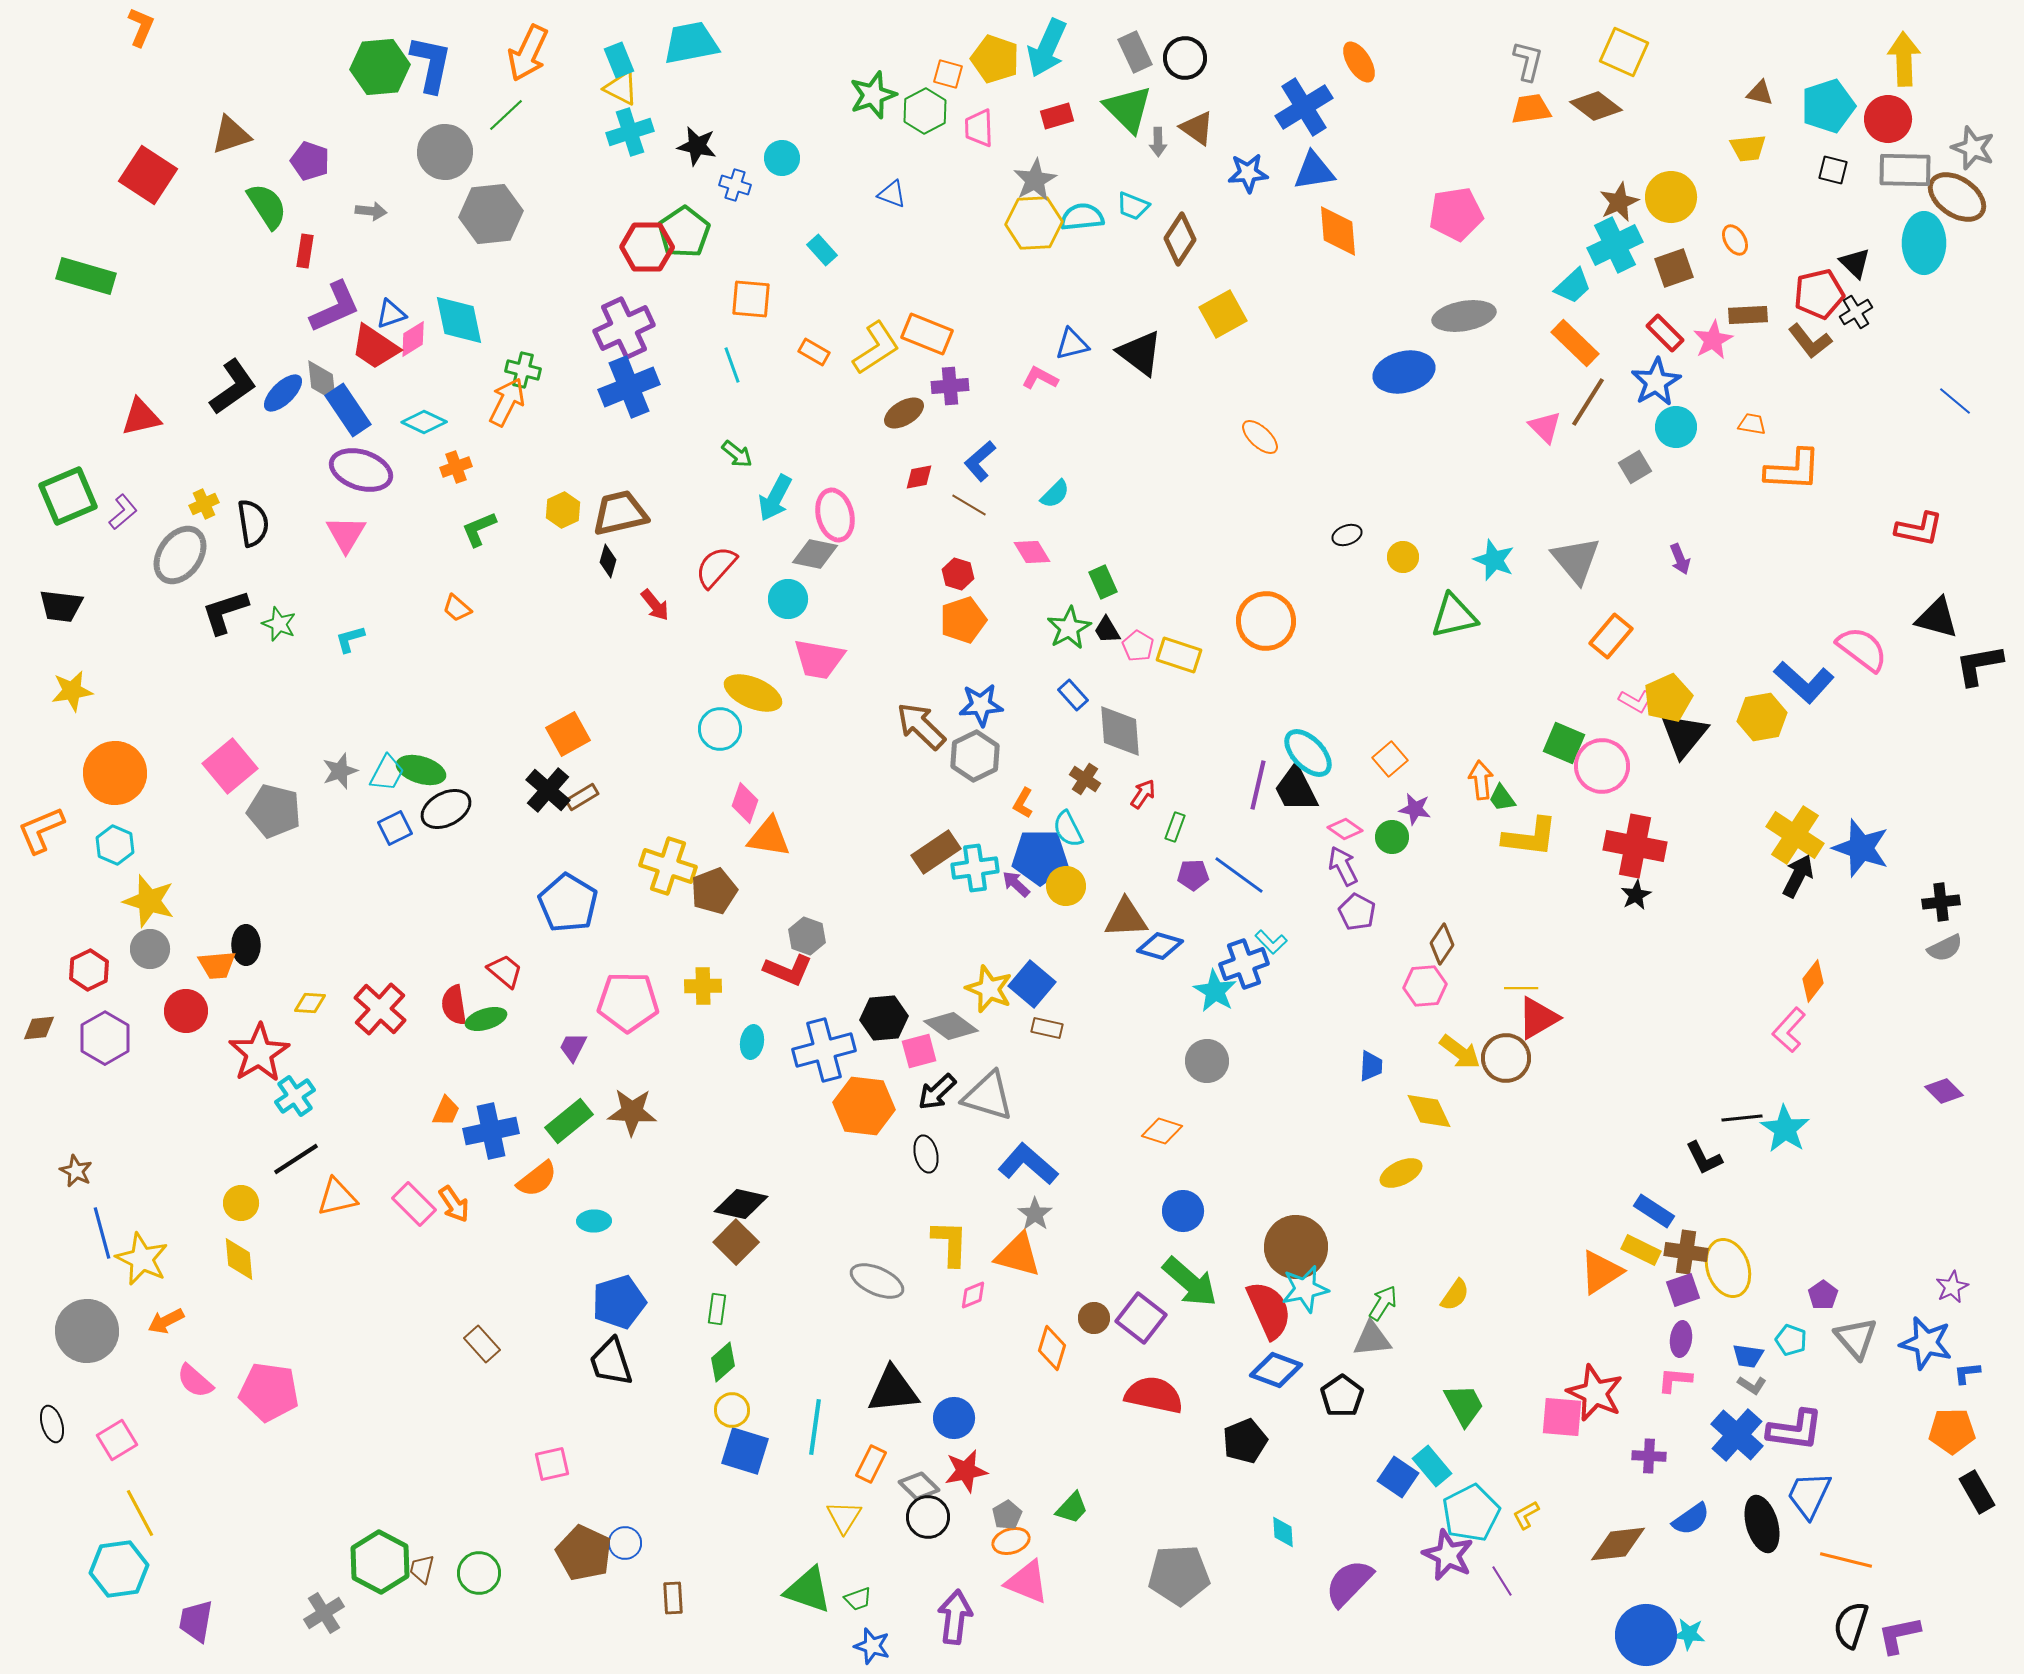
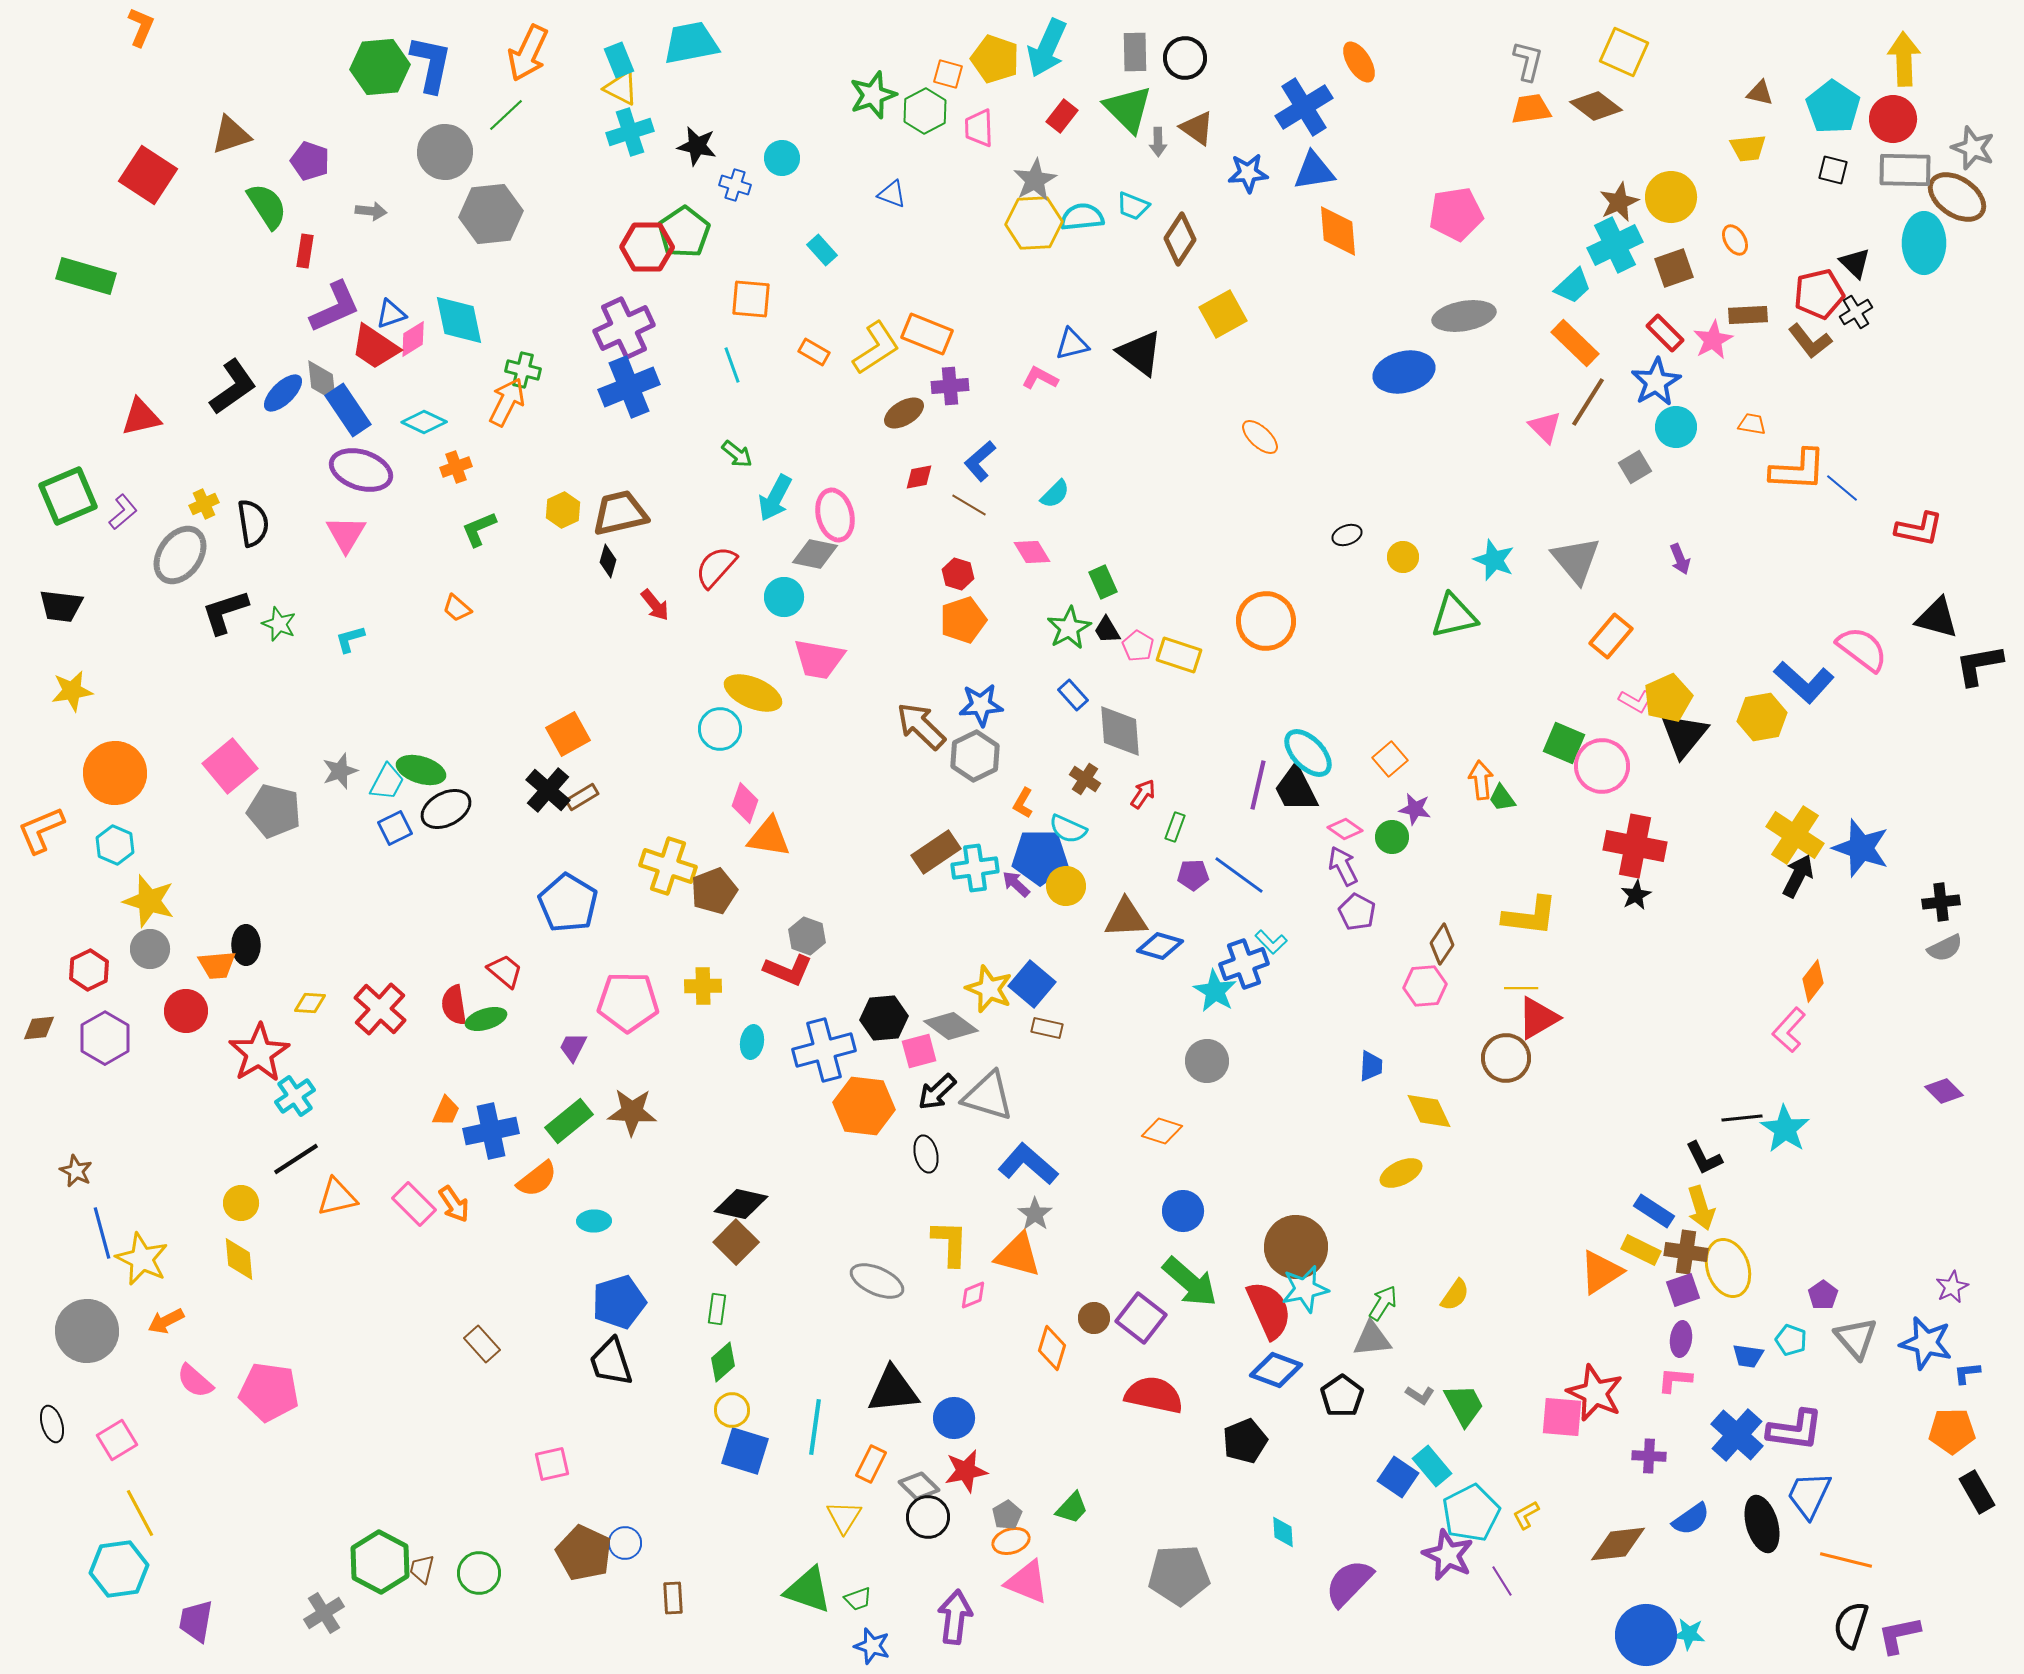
gray rectangle at (1135, 52): rotated 24 degrees clockwise
cyan pentagon at (1828, 106): moved 5 px right, 1 px down; rotated 20 degrees counterclockwise
red rectangle at (1057, 116): moved 5 px right; rotated 36 degrees counterclockwise
red circle at (1888, 119): moved 5 px right
blue line at (1955, 401): moved 113 px left, 87 px down
orange L-shape at (1793, 470): moved 5 px right
cyan circle at (788, 599): moved 4 px left, 2 px up
cyan trapezoid at (387, 773): moved 9 px down
cyan semicircle at (1068, 829): rotated 39 degrees counterclockwise
yellow L-shape at (1530, 837): moved 79 px down
yellow arrow at (1460, 1052): moved 241 px right, 156 px down; rotated 36 degrees clockwise
gray L-shape at (1752, 1385): moved 332 px left, 10 px down
